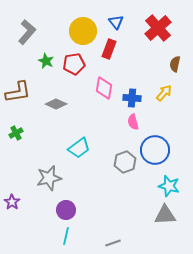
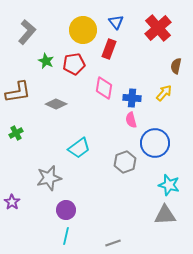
yellow circle: moved 1 px up
brown semicircle: moved 1 px right, 2 px down
pink semicircle: moved 2 px left, 2 px up
blue circle: moved 7 px up
cyan star: moved 1 px up
